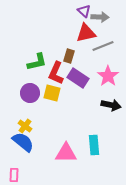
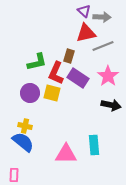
gray arrow: moved 2 px right
yellow cross: rotated 24 degrees counterclockwise
pink triangle: moved 1 px down
